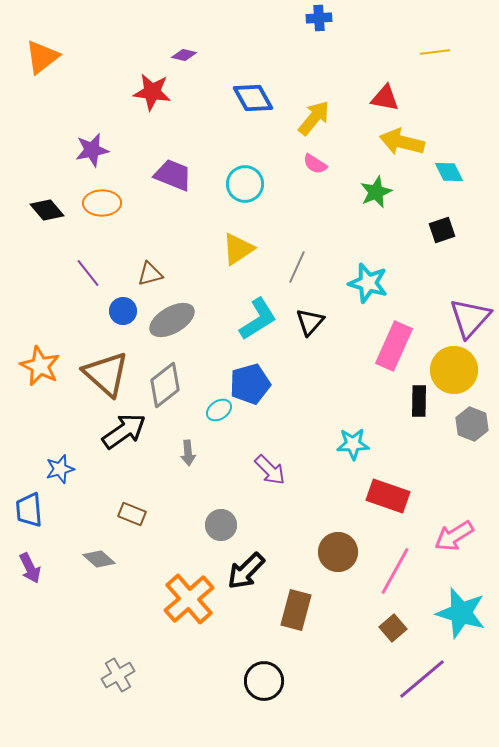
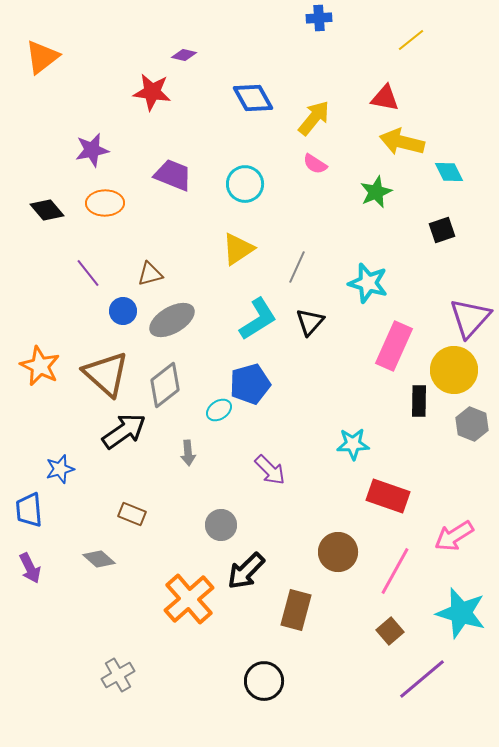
yellow line at (435, 52): moved 24 px left, 12 px up; rotated 32 degrees counterclockwise
orange ellipse at (102, 203): moved 3 px right
brown square at (393, 628): moved 3 px left, 3 px down
